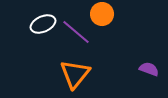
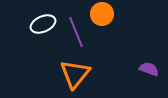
purple line: rotated 28 degrees clockwise
